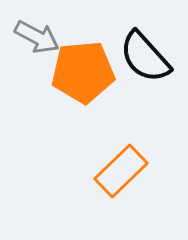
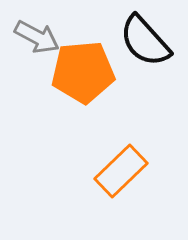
black semicircle: moved 16 px up
